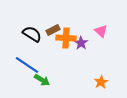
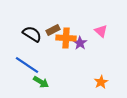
purple star: moved 1 px left
green arrow: moved 1 px left, 2 px down
